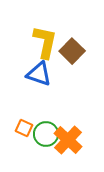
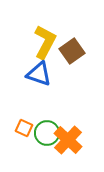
yellow L-shape: rotated 16 degrees clockwise
brown square: rotated 10 degrees clockwise
green circle: moved 1 px right, 1 px up
